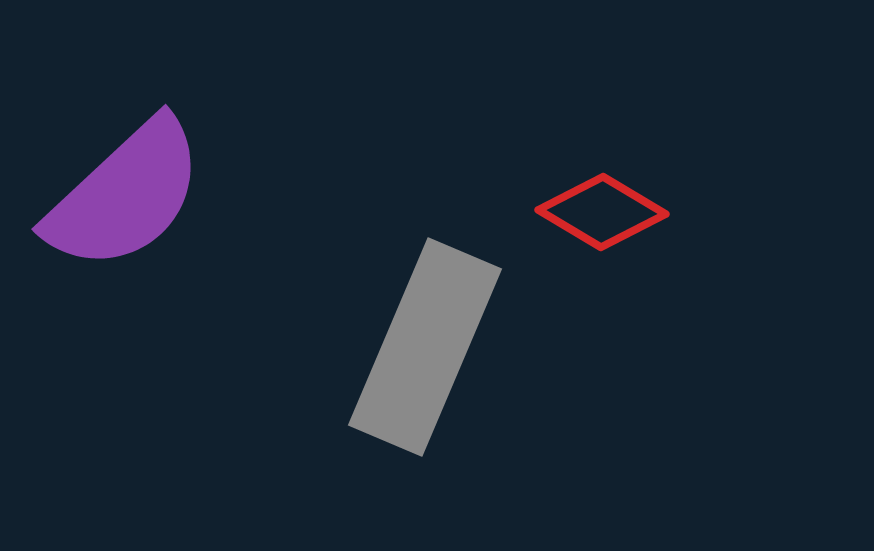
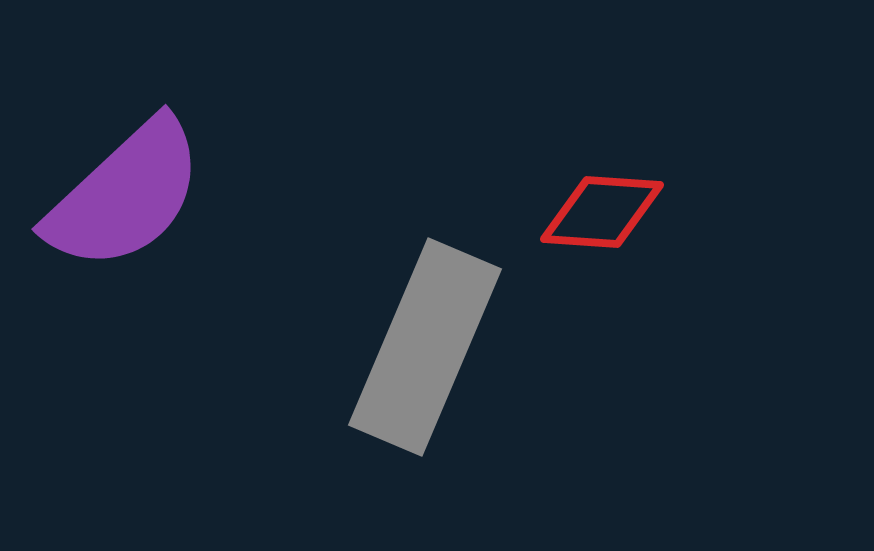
red diamond: rotated 27 degrees counterclockwise
